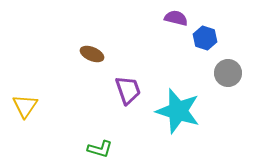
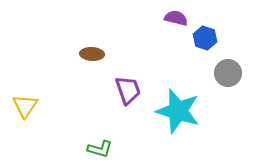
brown ellipse: rotated 20 degrees counterclockwise
